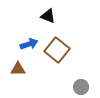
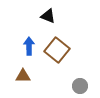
blue arrow: moved 2 px down; rotated 72 degrees counterclockwise
brown triangle: moved 5 px right, 7 px down
gray circle: moved 1 px left, 1 px up
